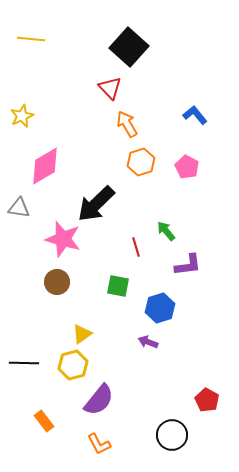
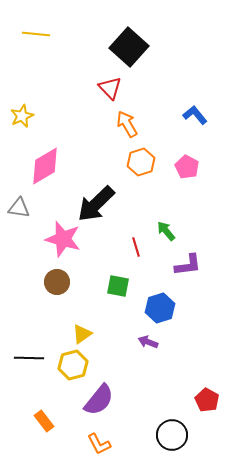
yellow line: moved 5 px right, 5 px up
black line: moved 5 px right, 5 px up
